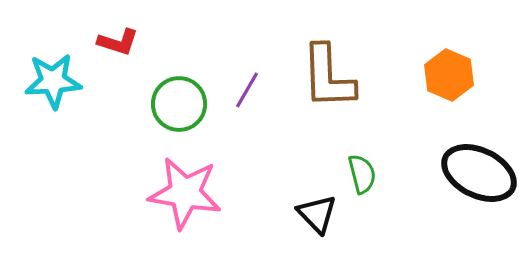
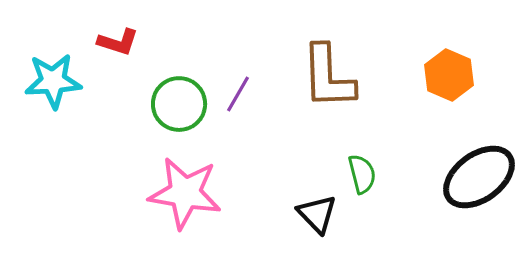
purple line: moved 9 px left, 4 px down
black ellipse: moved 4 px down; rotated 62 degrees counterclockwise
